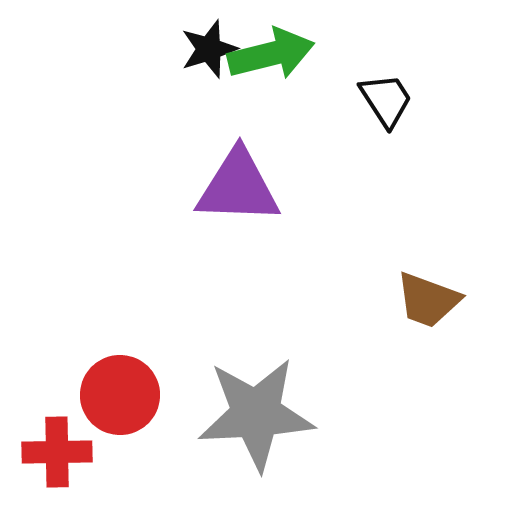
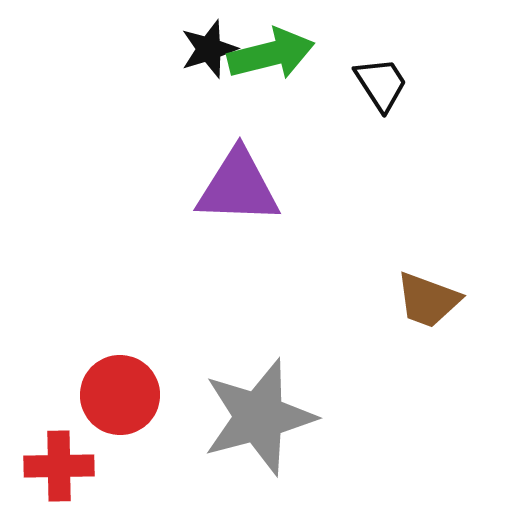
black trapezoid: moved 5 px left, 16 px up
gray star: moved 3 px right, 3 px down; rotated 12 degrees counterclockwise
red cross: moved 2 px right, 14 px down
